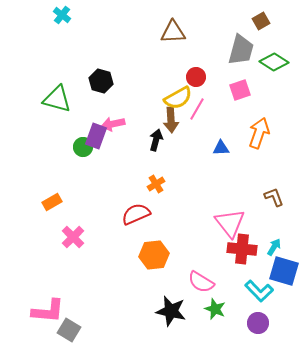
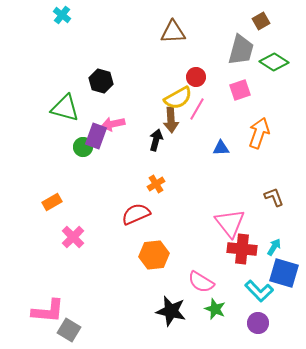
green triangle: moved 8 px right, 9 px down
blue square: moved 2 px down
